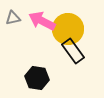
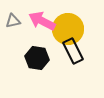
gray triangle: moved 3 px down
black rectangle: rotated 10 degrees clockwise
black hexagon: moved 20 px up
